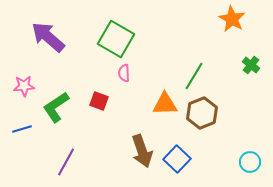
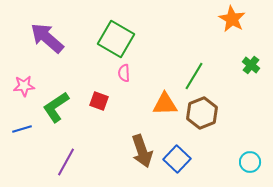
purple arrow: moved 1 px left, 1 px down
